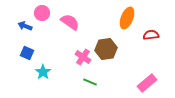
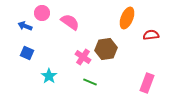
cyan star: moved 6 px right, 4 px down
pink rectangle: rotated 30 degrees counterclockwise
